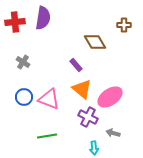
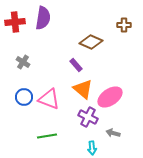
brown diamond: moved 4 px left; rotated 35 degrees counterclockwise
orange triangle: moved 1 px right
cyan arrow: moved 2 px left
